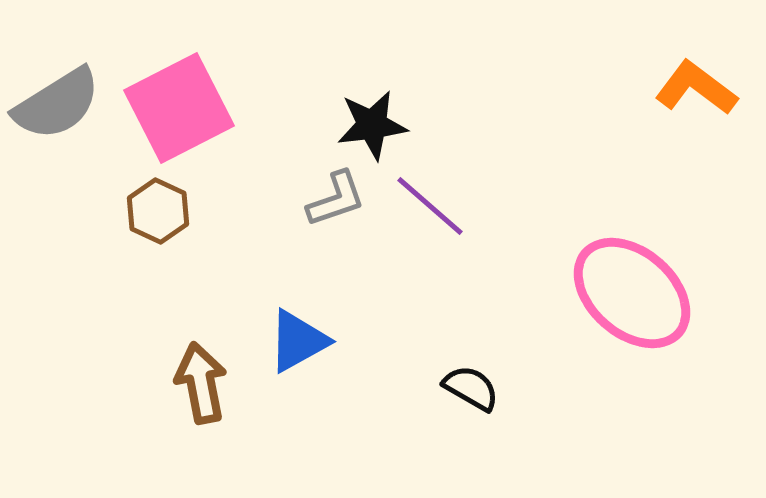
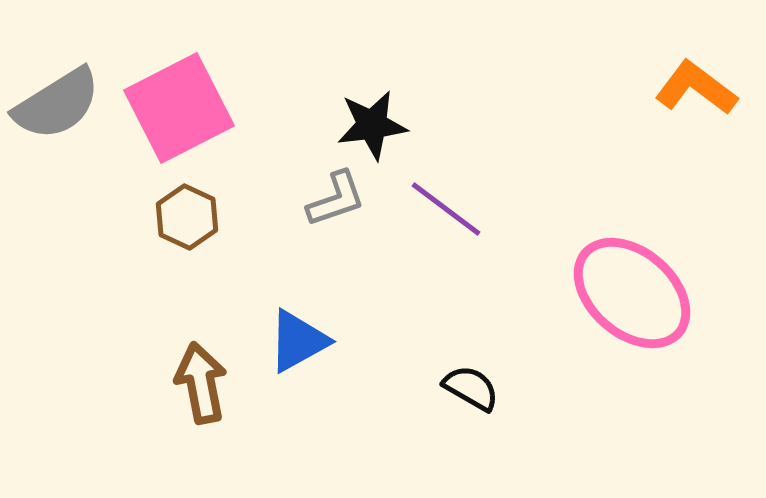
purple line: moved 16 px right, 3 px down; rotated 4 degrees counterclockwise
brown hexagon: moved 29 px right, 6 px down
